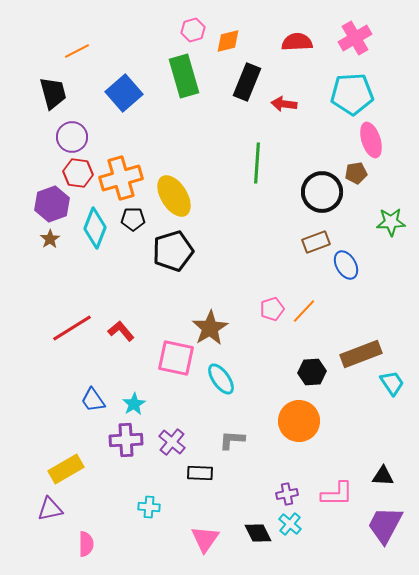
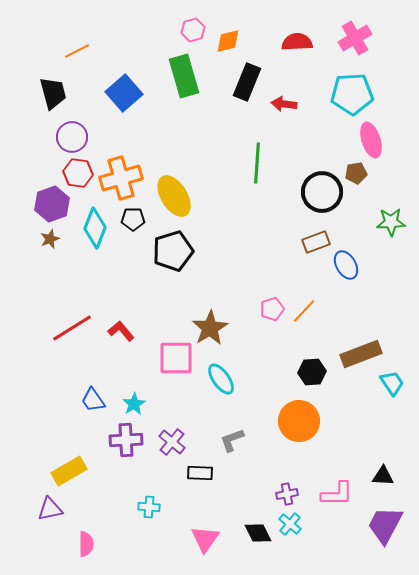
brown star at (50, 239): rotated 12 degrees clockwise
pink square at (176, 358): rotated 12 degrees counterclockwise
gray L-shape at (232, 440): rotated 24 degrees counterclockwise
yellow rectangle at (66, 469): moved 3 px right, 2 px down
